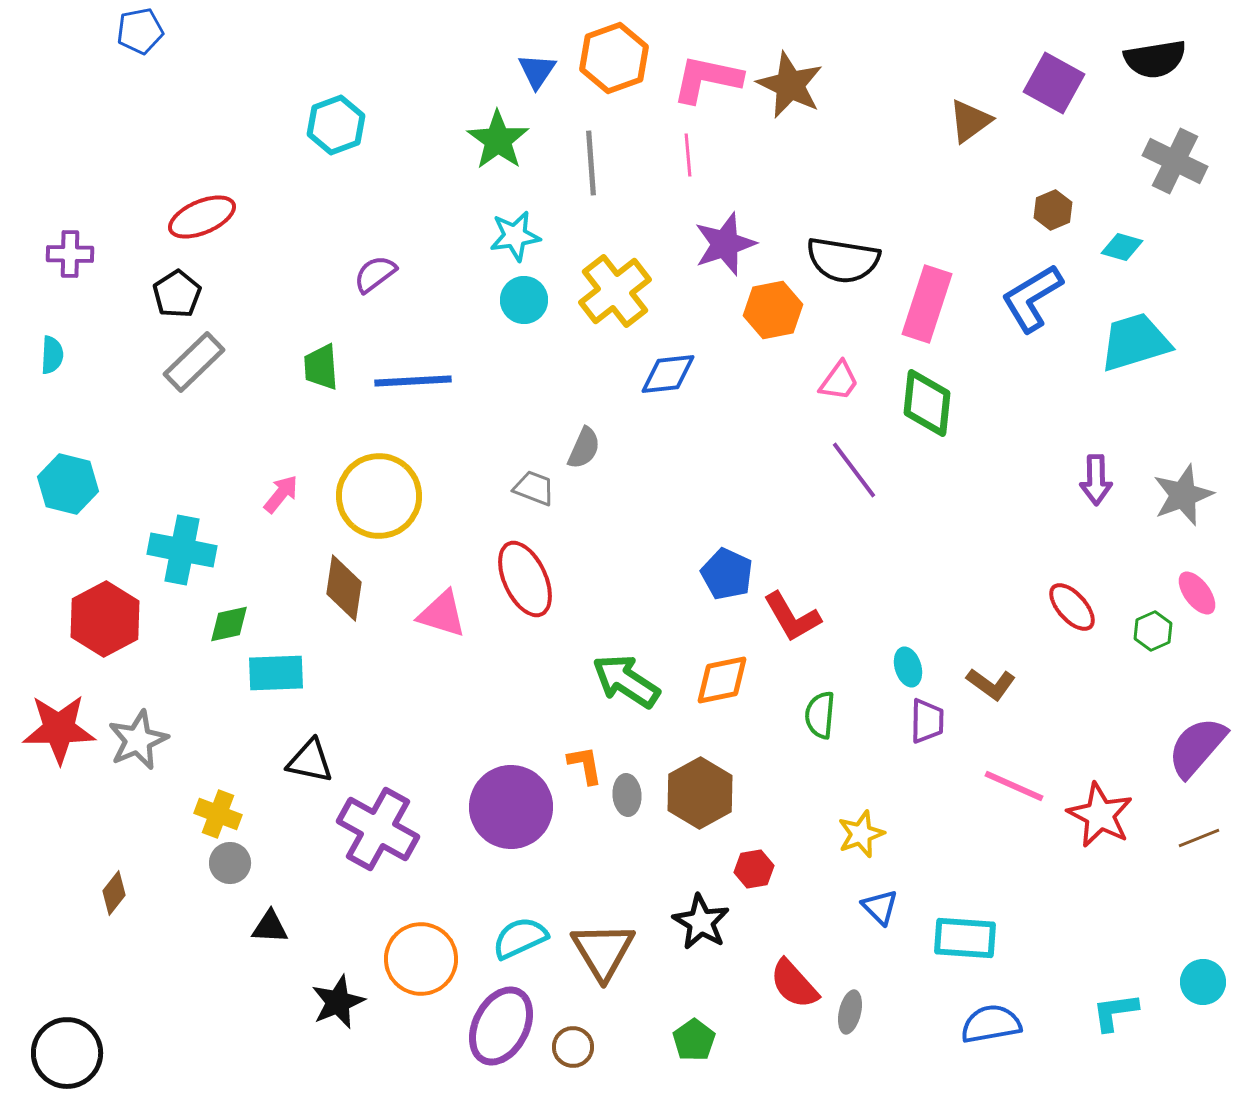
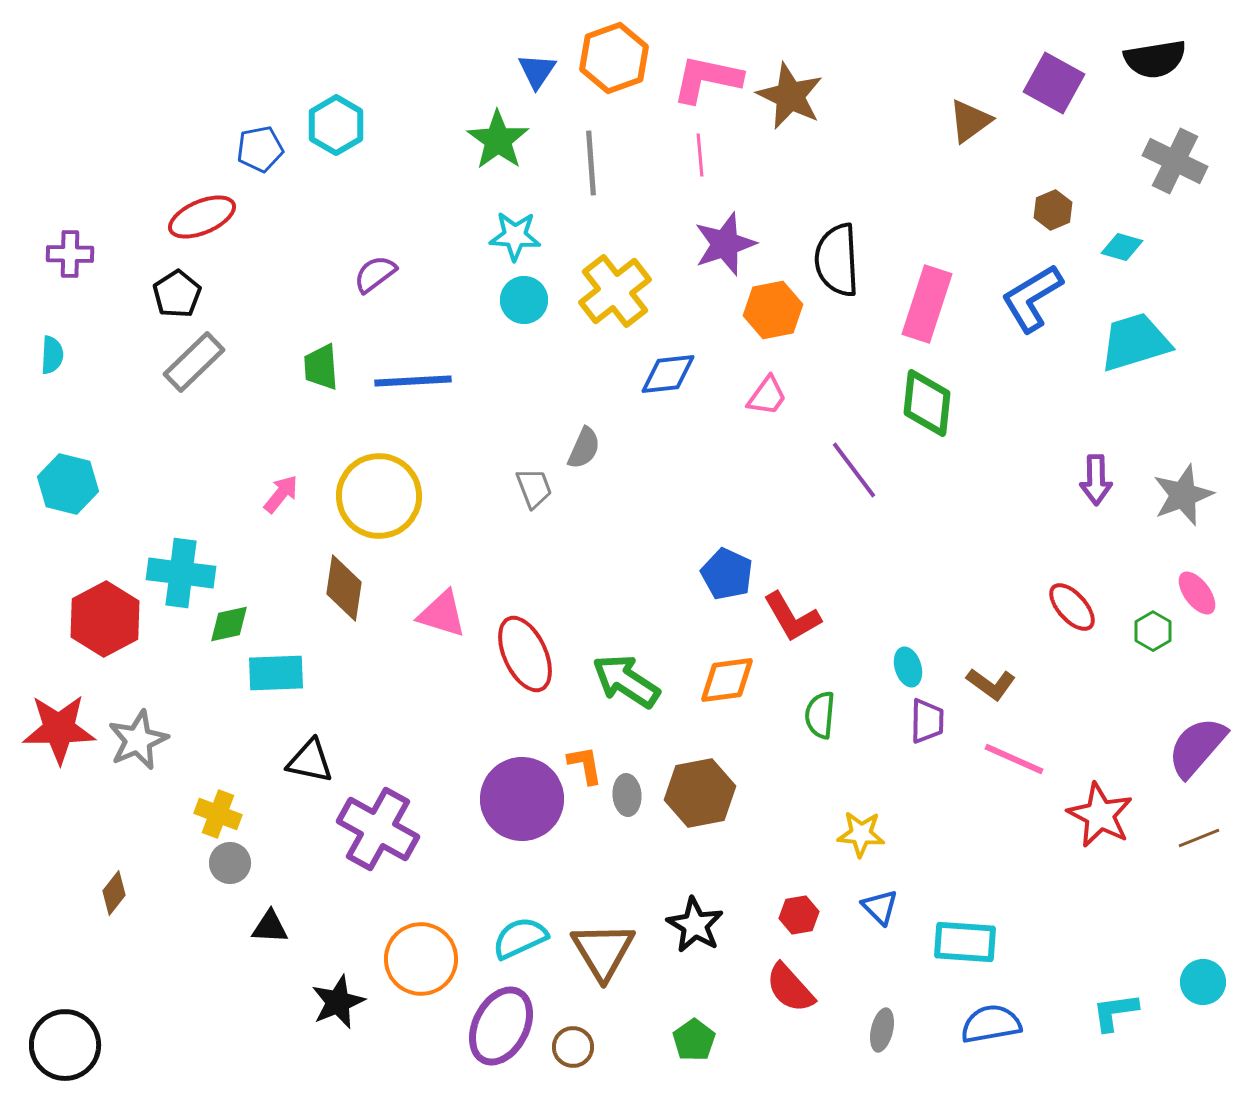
blue pentagon at (140, 31): moved 120 px right, 118 px down
brown star at (790, 85): moved 11 px down
cyan hexagon at (336, 125): rotated 10 degrees counterclockwise
pink line at (688, 155): moved 12 px right
cyan star at (515, 236): rotated 12 degrees clockwise
black semicircle at (843, 260): moved 6 px left; rotated 78 degrees clockwise
pink trapezoid at (839, 381): moved 72 px left, 15 px down
gray trapezoid at (534, 488): rotated 48 degrees clockwise
cyan cross at (182, 550): moved 1 px left, 23 px down; rotated 4 degrees counterclockwise
red ellipse at (525, 579): moved 75 px down
green hexagon at (1153, 631): rotated 6 degrees counterclockwise
orange diamond at (722, 680): moved 5 px right; rotated 4 degrees clockwise
pink line at (1014, 786): moved 27 px up
brown hexagon at (700, 793): rotated 18 degrees clockwise
purple circle at (511, 807): moved 11 px right, 8 px up
yellow star at (861, 834): rotated 24 degrees clockwise
red hexagon at (754, 869): moved 45 px right, 46 px down
black star at (701, 922): moved 6 px left, 3 px down
cyan rectangle at (965, 938): moved 4 px down
red semicircle at (794, 984): moved 4 px left, 4 px down
gray ellipse at (850, 1012): moved 32 px right, 18 px down
black circle at (67, 1053): moved 2 px left, 8 px up
